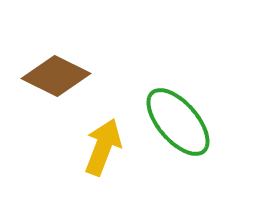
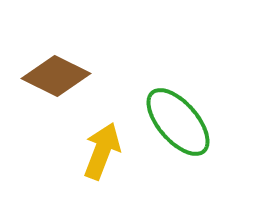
yellow arrow: moved 1 px left, 4 px down
